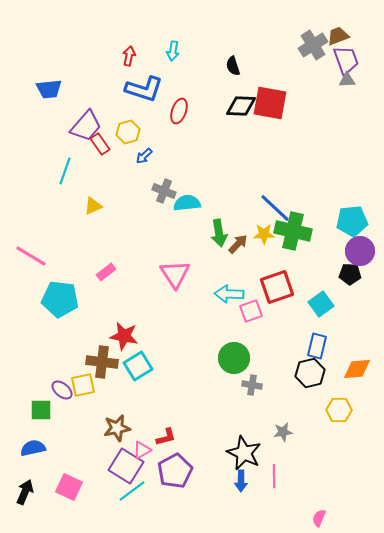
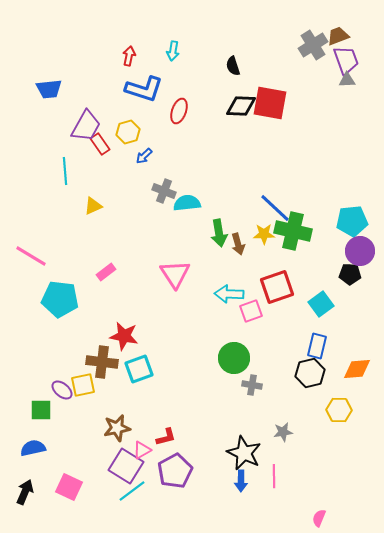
purple trapezoid at (86, 126): rotated 12 degrees counterclockwise
cyan line at (65, 171): rotated 24 degrees counterclockwise
brown arrow at (238, 244): rotated 120 degrees clockwise
cyan square at (138, 366): moved 1 px right, 3 px down; rotated 12 degrees clockwise
